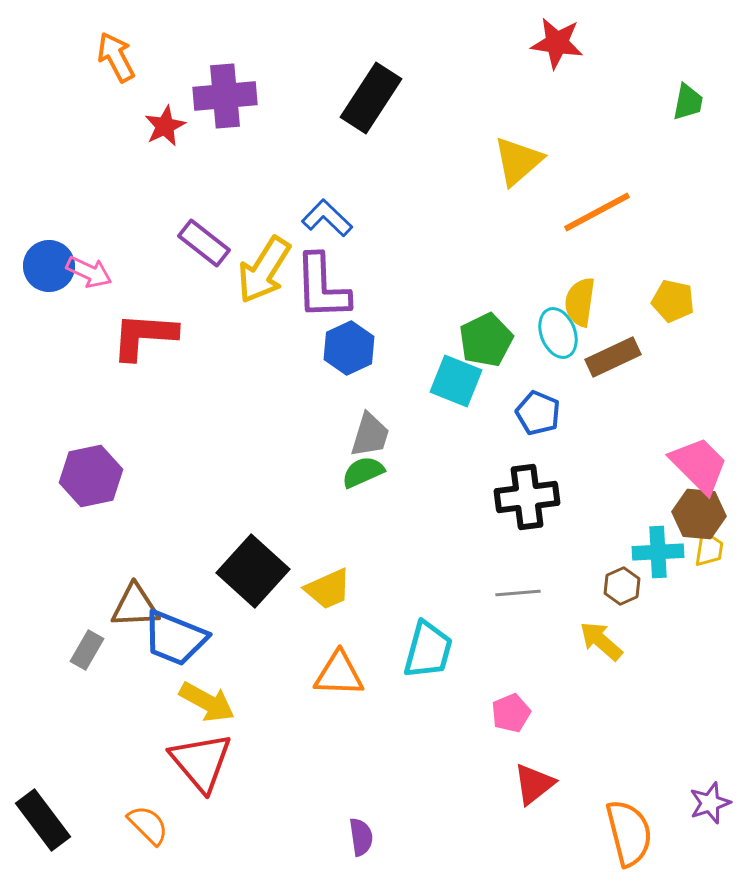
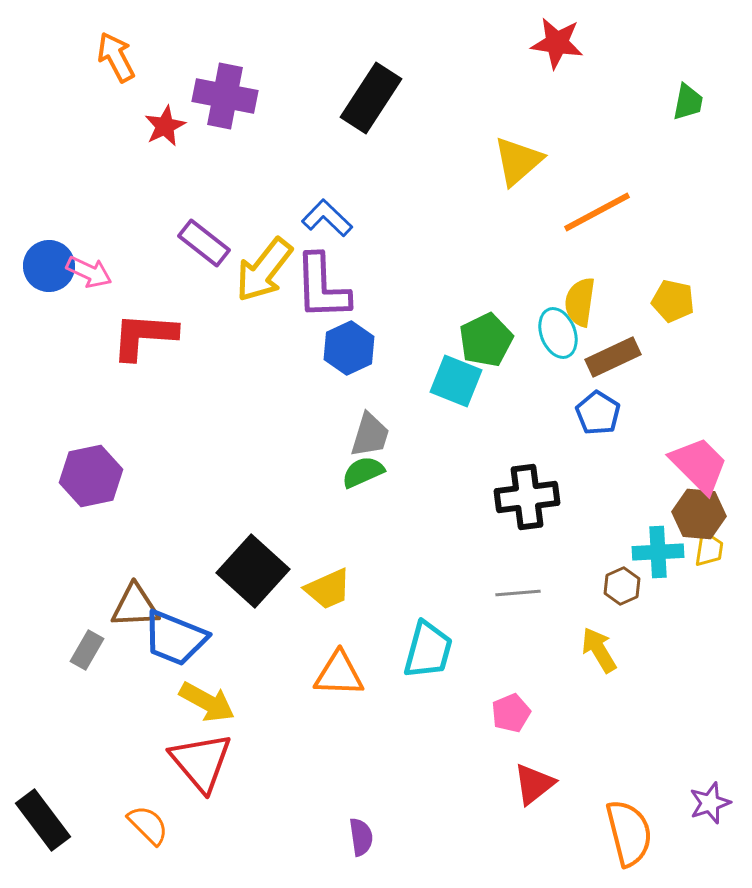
purple cross at (225, 96): rotated 16 degrees clockwise
yellow arrow at (264, 270): rotated 6 degrees clockwise
blue pentagon at (538, 413): moved 60 px right; rotated 9 degrees clockwise
yellow arrow at (601, 641): moved 2 px left, 9 px down; rotated 18 degrees clockwise
